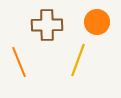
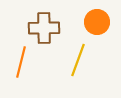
brown cross: moved 3 px left, 3 px down
orange line: moved 2 px right; rotated 36 degrees clockwise
